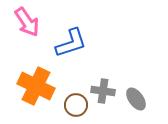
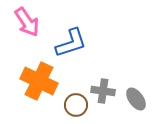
orange cross: moved 3 px right, 5 px up
